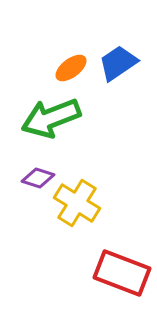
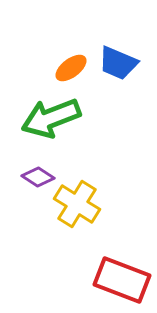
blue trapezoid: rotated 123 degrees counterclockwise
purple diamond: moved 1 px up; rotated 16 degrees clockwise
yellow cross: moved 1 px down
red rectangle: moved 7 px down
